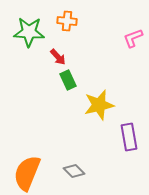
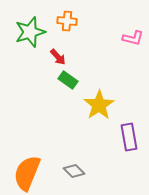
green star: moved 1 px right; rotated 20 degrees counterclockwise
pink L-shape: rotated 145 degrees counterclockwise
green rectangle: rotated 30 degrees counterclockwise
yellow star: rotated 20 degrees counterclockwise
